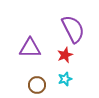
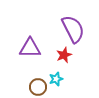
red star: moved 1 px left
cyan star: moved 9 px left
brown circle: moved 1 px right, 2 px down
